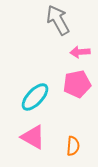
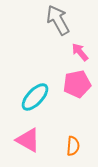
pink arrow: rotated 54 degrees clockwise
pink triangle: moved 5 px left, 3 px down
